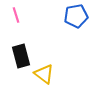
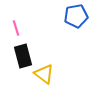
pink line: moved 13 px down
black rectangle: moved 2 px right
